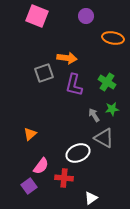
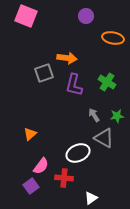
pink square: moved 11 px left
green star: moved 5 px right, 7 px down
purple square: moved 2 px right
